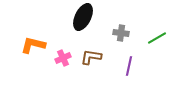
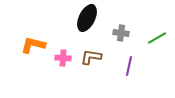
black ellipse: moved 4 px right, 1 px down
pink cross: rotated 28 degrees clockwise
